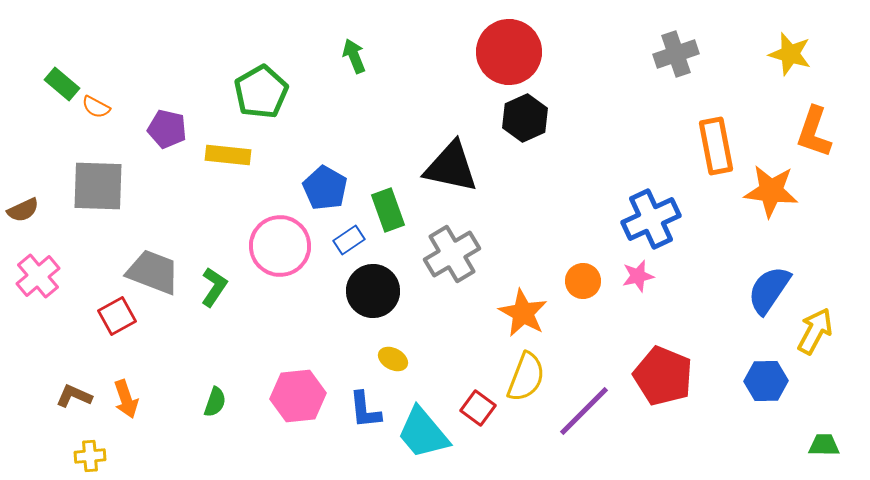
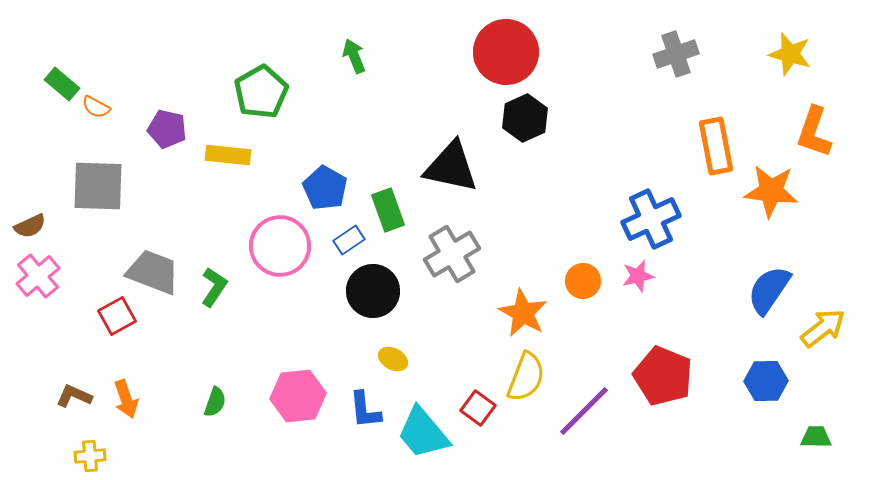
red circle at (509, 52): moved 3 px left
brown semicircle at (23, 210): moved 7 px right, 16 px down
yellow arrow at (815, 331): moved 8 px right, 3 px up; rotated 24 degrees clockwise
green trapezoid at (824, 445): moved 8 px left, 8 px up
